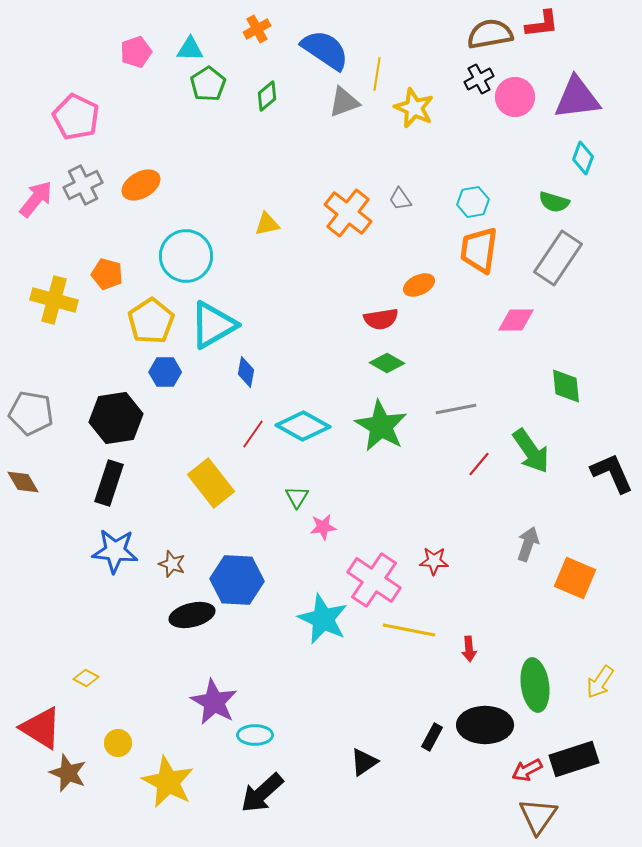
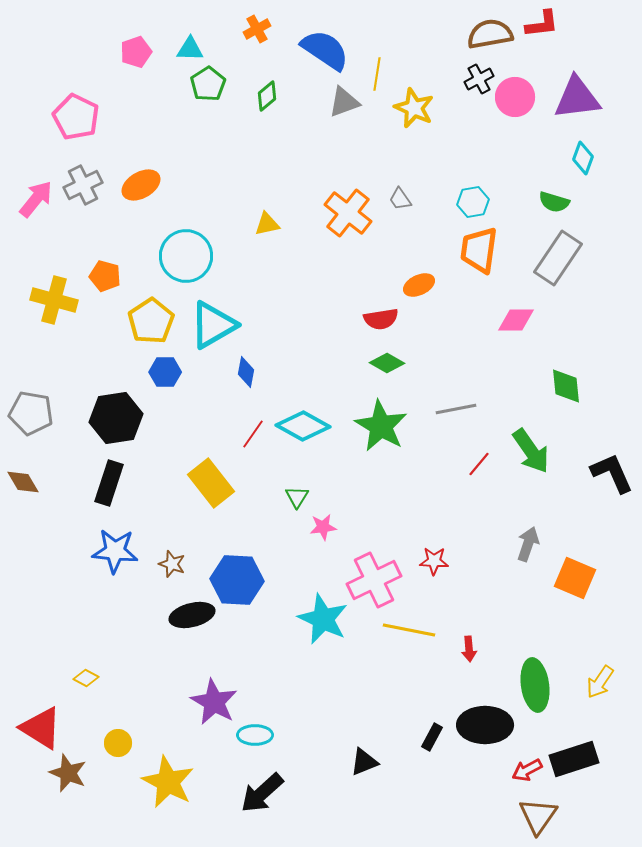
orange pentagon at (107, 274): moved 2 px left, 2 px down
pink cross at (374, 580): rotated 30 degrees clockwise
black triangle at (364, 762): rotated 12 degrees clockwise
